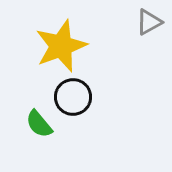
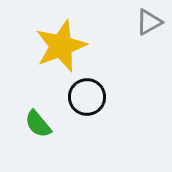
black circle: moved 14 px right
green semicircle: moved 1 px left
